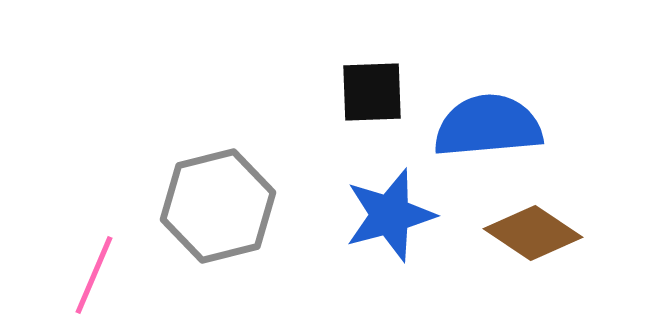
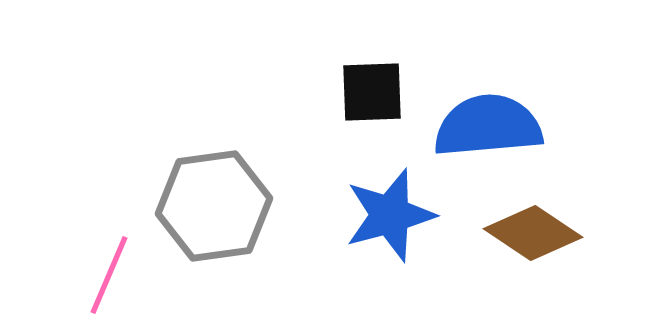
gray hexagon: moved 4 px left; rotated 6 degrees clockwise
pink line: moved 15 px right
